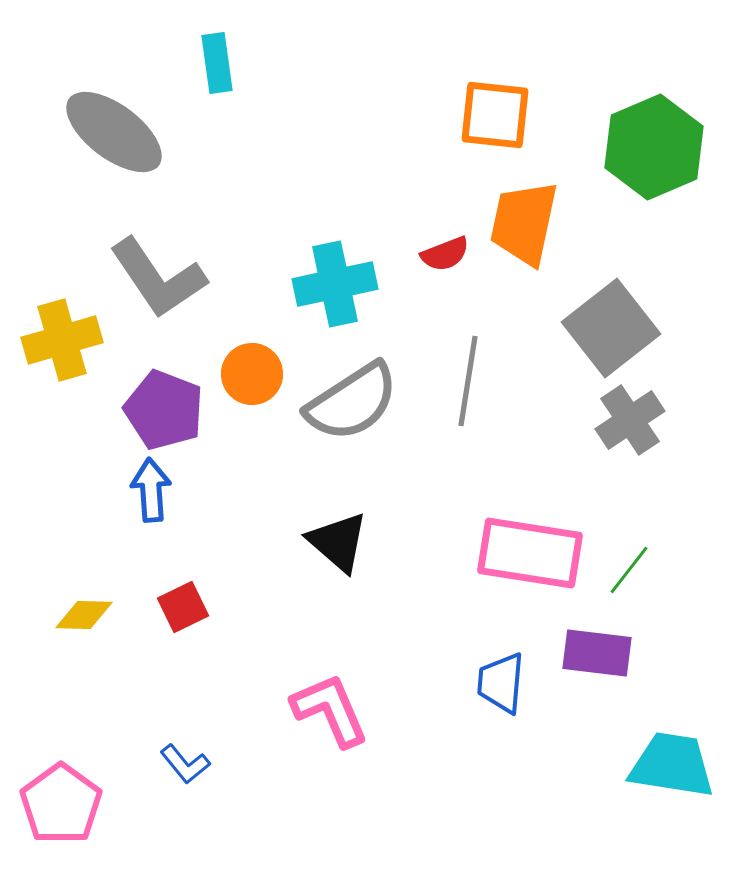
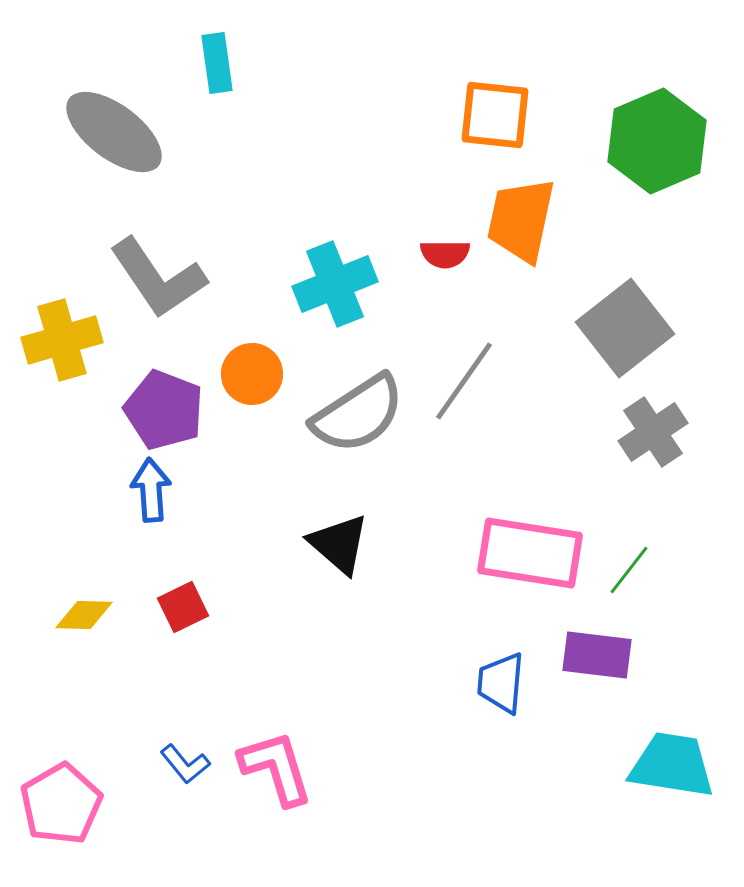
green hexagon: moved 3 px right, 6 px up
orange trapezoid: moved 3 px left, 3 px up
red semicircle: rotated 21 degrees clockwise
cyan cross: rotated 10 degrees counterclockwise
gray square: moved 14 px right
gray line: moved 4 px left; rotated 26 degrees clockwise
gray semicircle: moved 6 px right, 12 px down
gray cross: moved 23 px right, 12 px down
black triangle: moved 1 px right, 2 px down
purple rectangle: moved 2 px down
pink L-shape: moved 54 px left, 58 px down; rotated 6 degrees clockwise
pink pentagon: rotated 6 degrees clockwise
